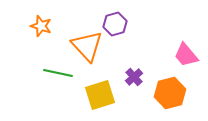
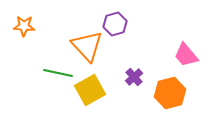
orange star: moved 17 px left; rotated 15 degrees counterclockwise
yellow square: moved 10 px left, 5 px up; rotated 12 degrees counterclockwise
